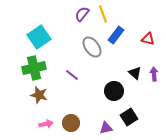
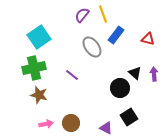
purple semicircle: moved 1 px down
black circle: moved 6 px right, 3 px up
purple triangle: rotated 40 degrees clockwise
